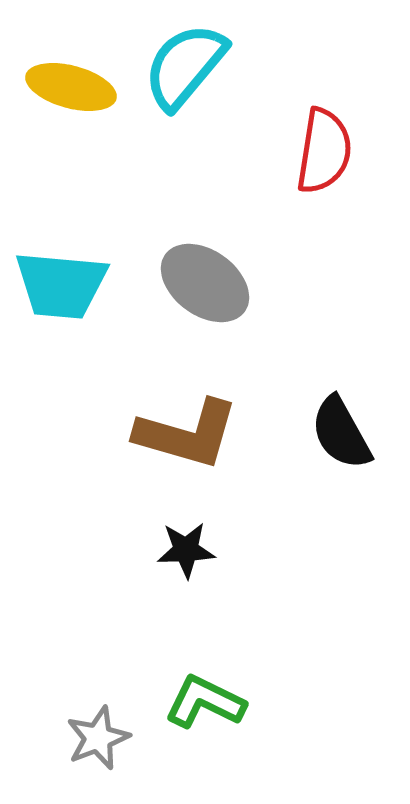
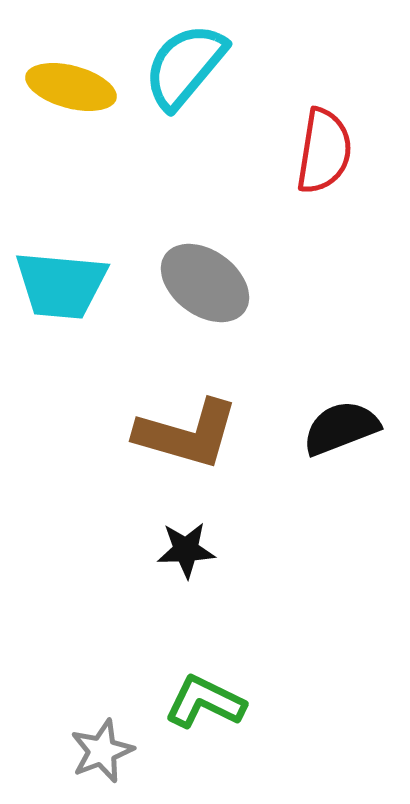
black semicircle: moved 5 px up; rotated 98 degrees clockwise
gray star: moved 4 px right, 13 px down
